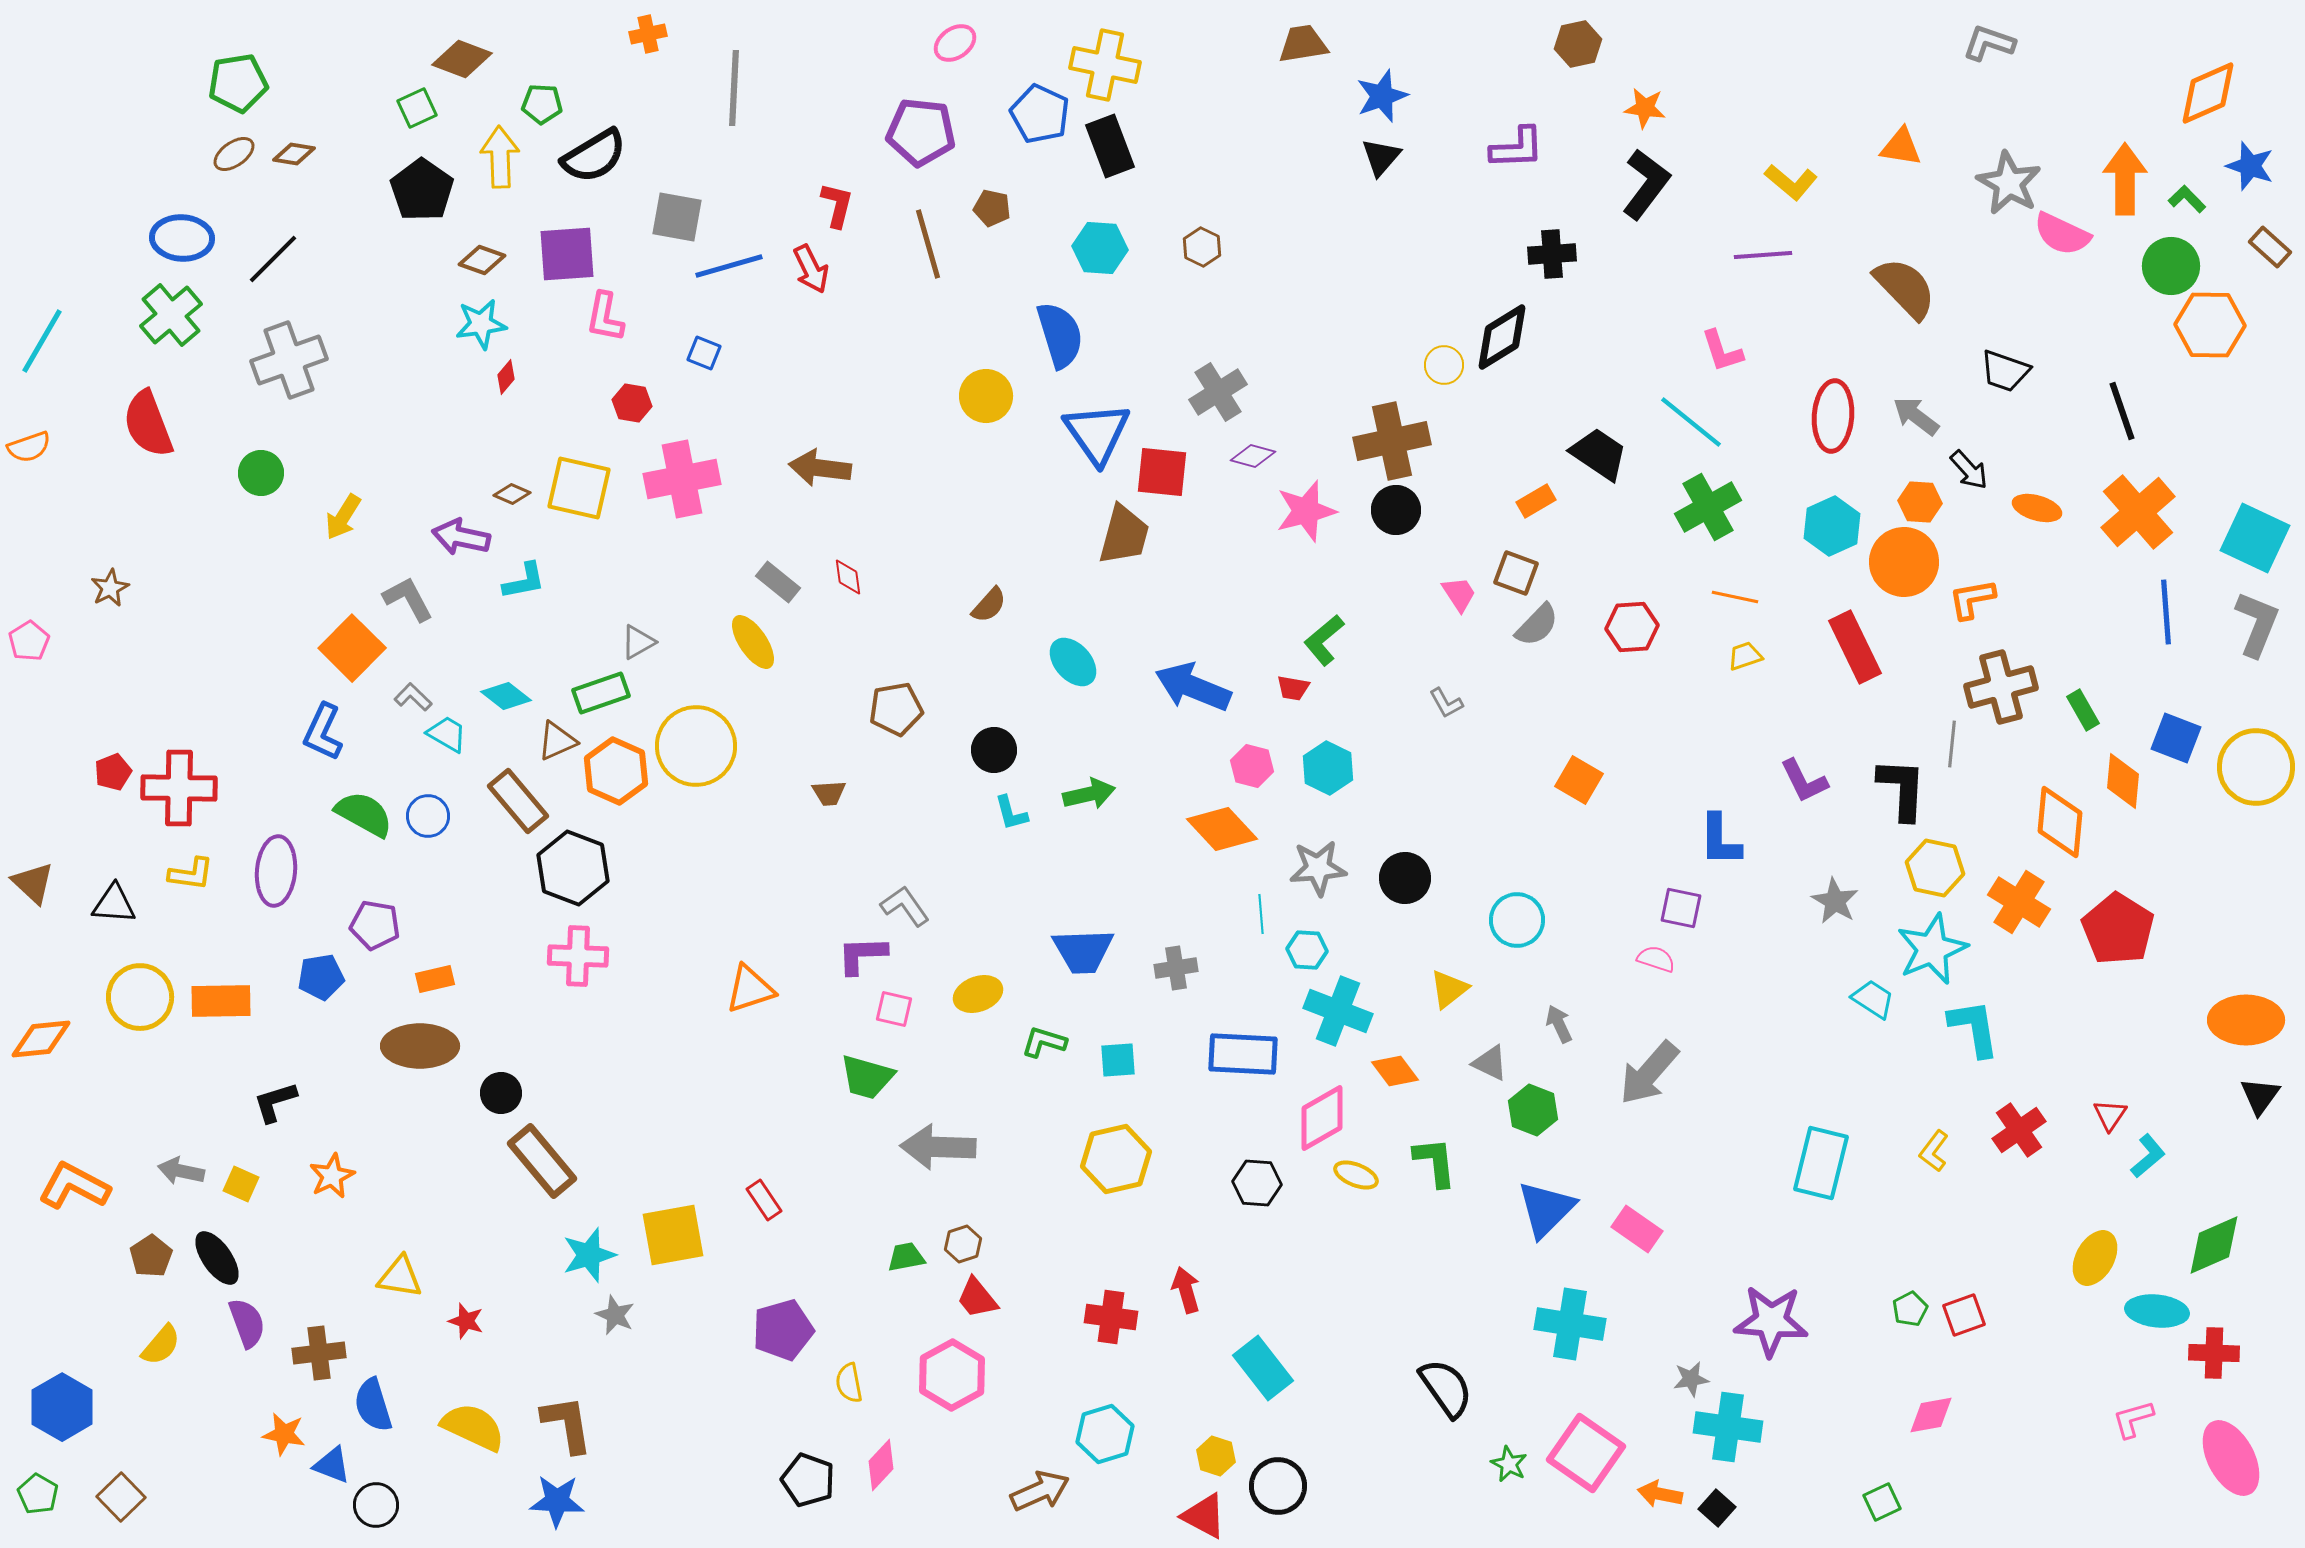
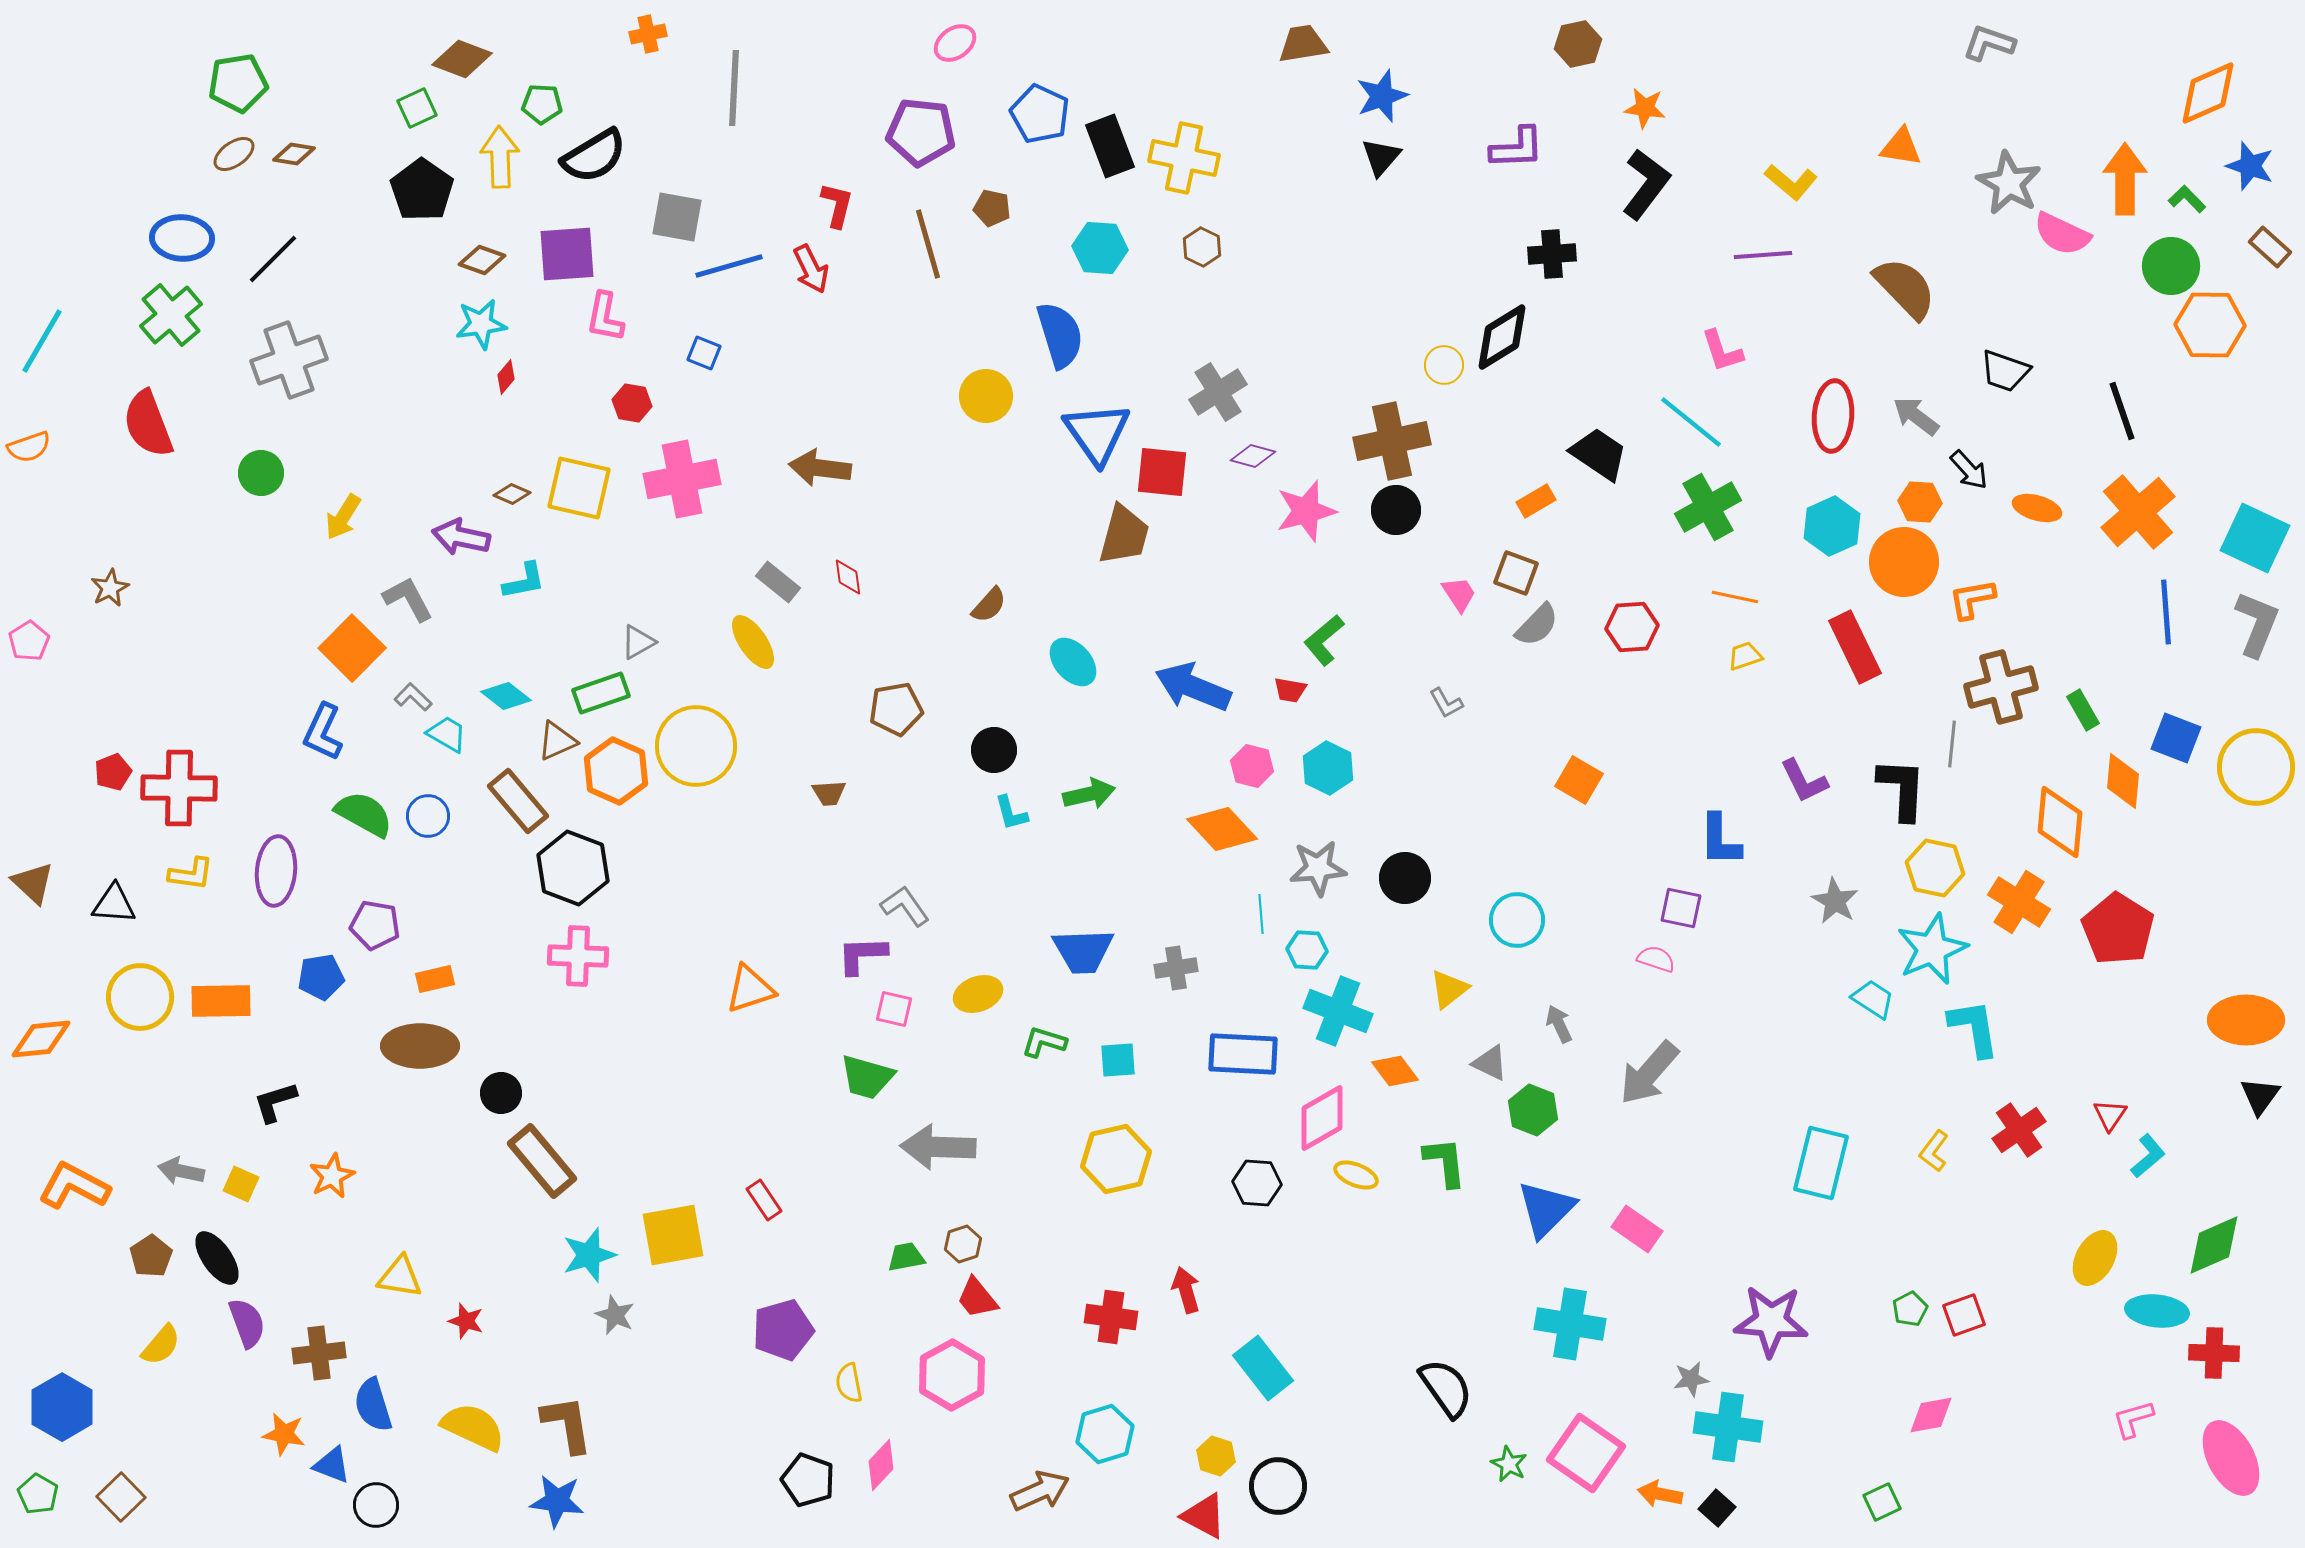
yellow cross at (1105, 65): moved 79 px right, 93 px down
red trapezoid at (1293, 688): moved 3 px left, 2 px down
green L-shape at (1435, 1162): moved 10 px right
blue star at (557, 1501): rotated 4 degrees clockwise
